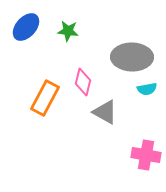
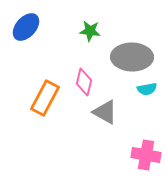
green star: moved 22 px right
pink diamond: moved 1 px right
